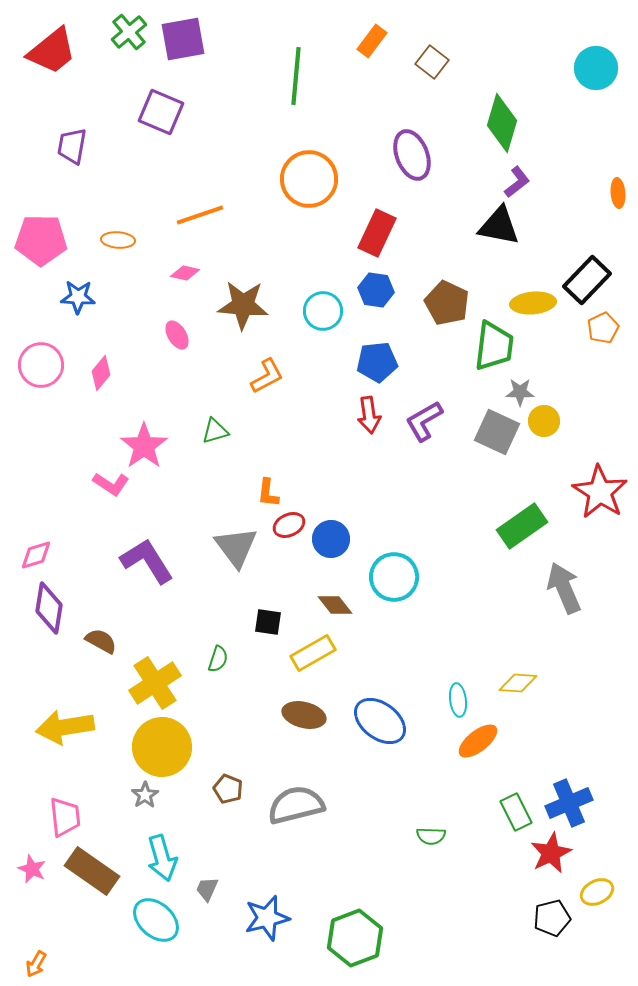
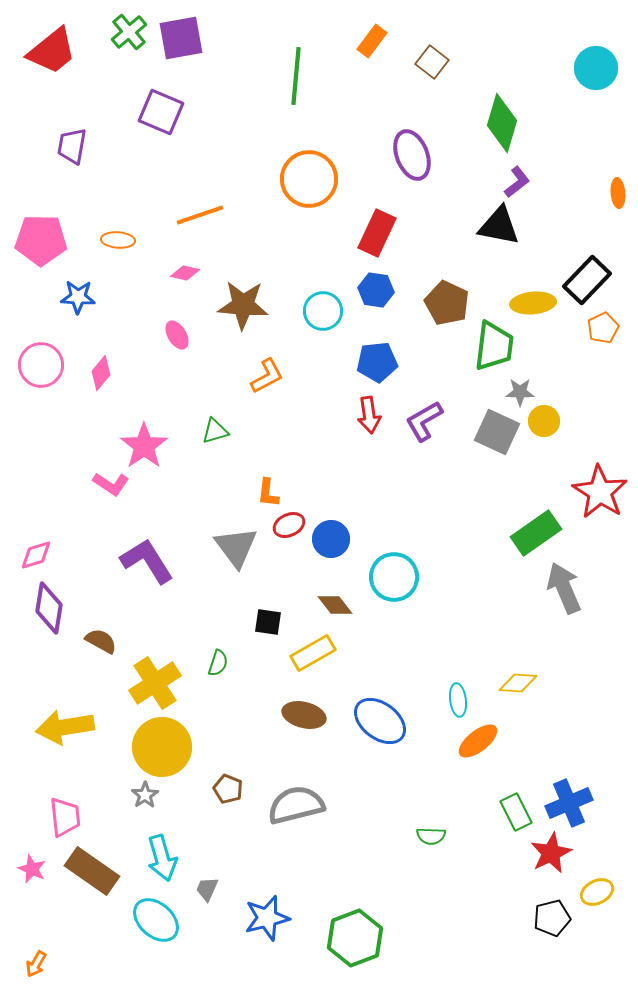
purple square at (183, 39): moved 2 px left, 1 px up
green rectangle at (522, 526): moved 14 px right, 7 px down
green semicircle at (218, 659): moved 4 px down
